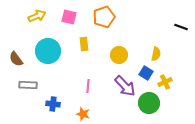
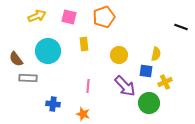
blue square: moved 2 px up; rotated 24 degrees counterclockwise
gray rectangle: moved 7 px up
